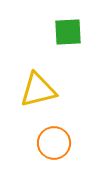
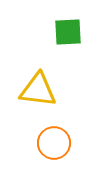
yellow triangle: rotated 21 degrees clockwise
